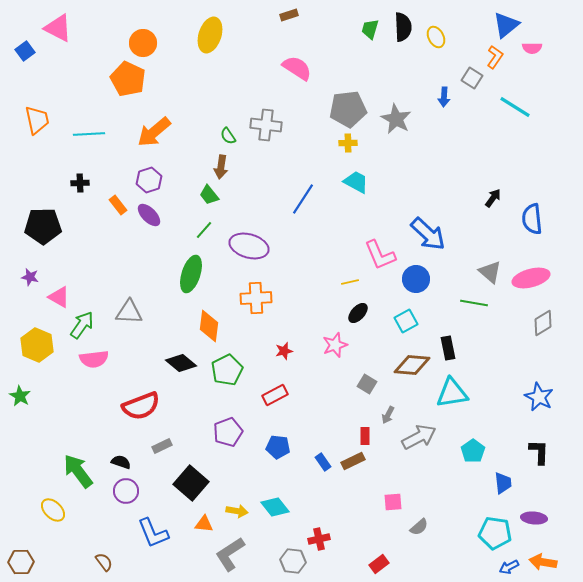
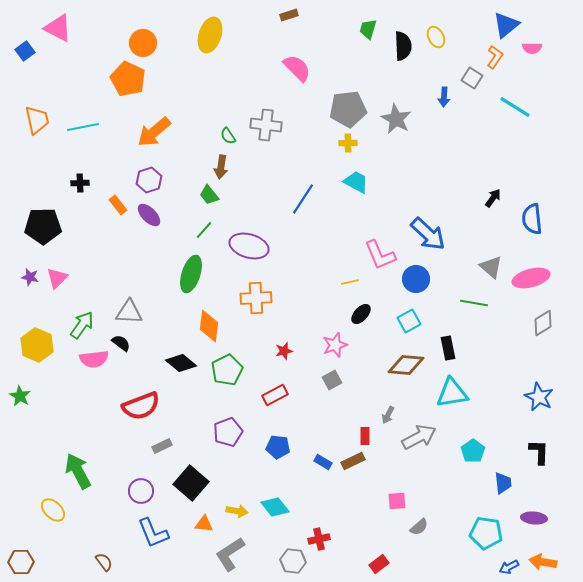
black semicircle at (403, 27): moved 19 px down
green trapezoid at (370, 29): moved 2 px left
pink semicircle at (297, 68): rotated 12 degrees clockwise
cyan line at (89, 134): moved 6 px left, 7 px up; rotated 8 degrees counterclockwise
gray triangle at (490, 272): moved 1 px right, 5 px up
pink triangle at (59, 297): moved 2 px left, 19 px up; rotated 45 degrees clockwise
black ellipse at (358, 313): moved 3 px right, 1 px down
cyan square at (406, 321): moved 3 px right
brown diamond at (412, 365): moved 6 px left
gray square at (367, 384): moved 35 px left, 4 px up; rotated 30 degrees clockwise
black semicircle at (121, 462): moved 119 px up; rotated 18 degrees clockwise
blue rectangle at (323, 462): rotated 24 degrees counterclockwise
green arrow at (78, 471): rotated 9 degrees clockwise
purple circle at (126, 491): moved 15 px right
pink square at (393, 502): moved 4 px right, 1 px up
cyan pentagon at (495, 533): moved 9 px left
